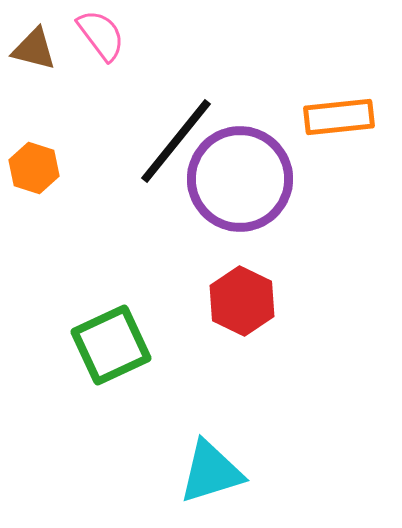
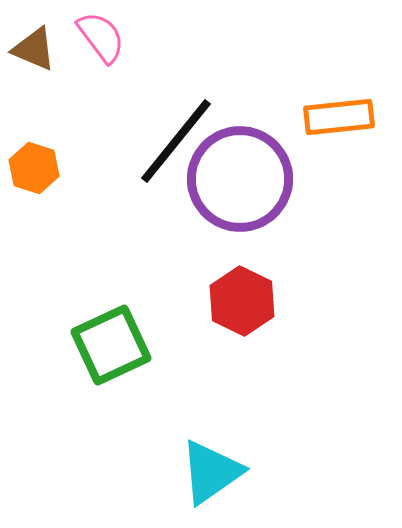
pink semicircle: moved 2 px down
brown triangle: rotated 9 degrees clockwise
cyan triangle: rotated 18 degrees counterclockwise
